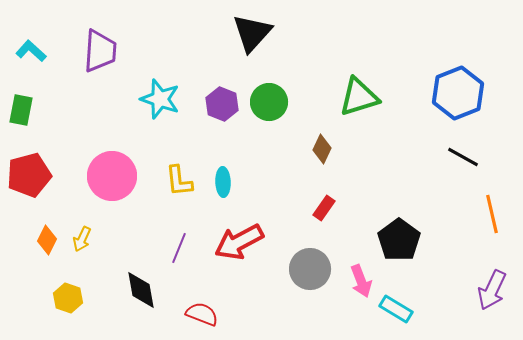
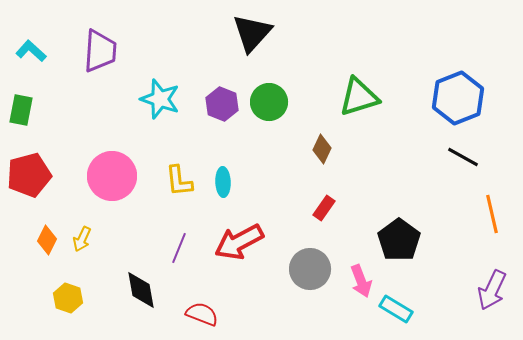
blue hexagon: moved 5 px down
